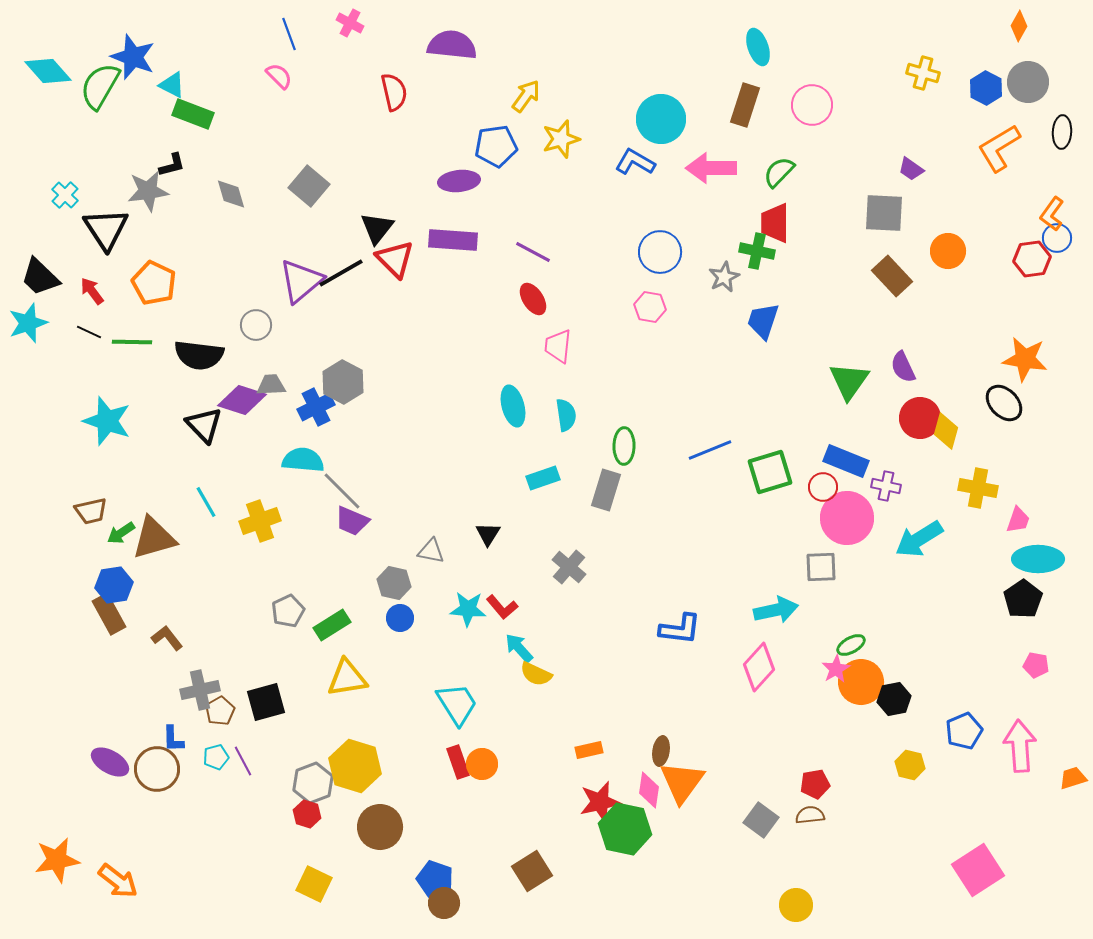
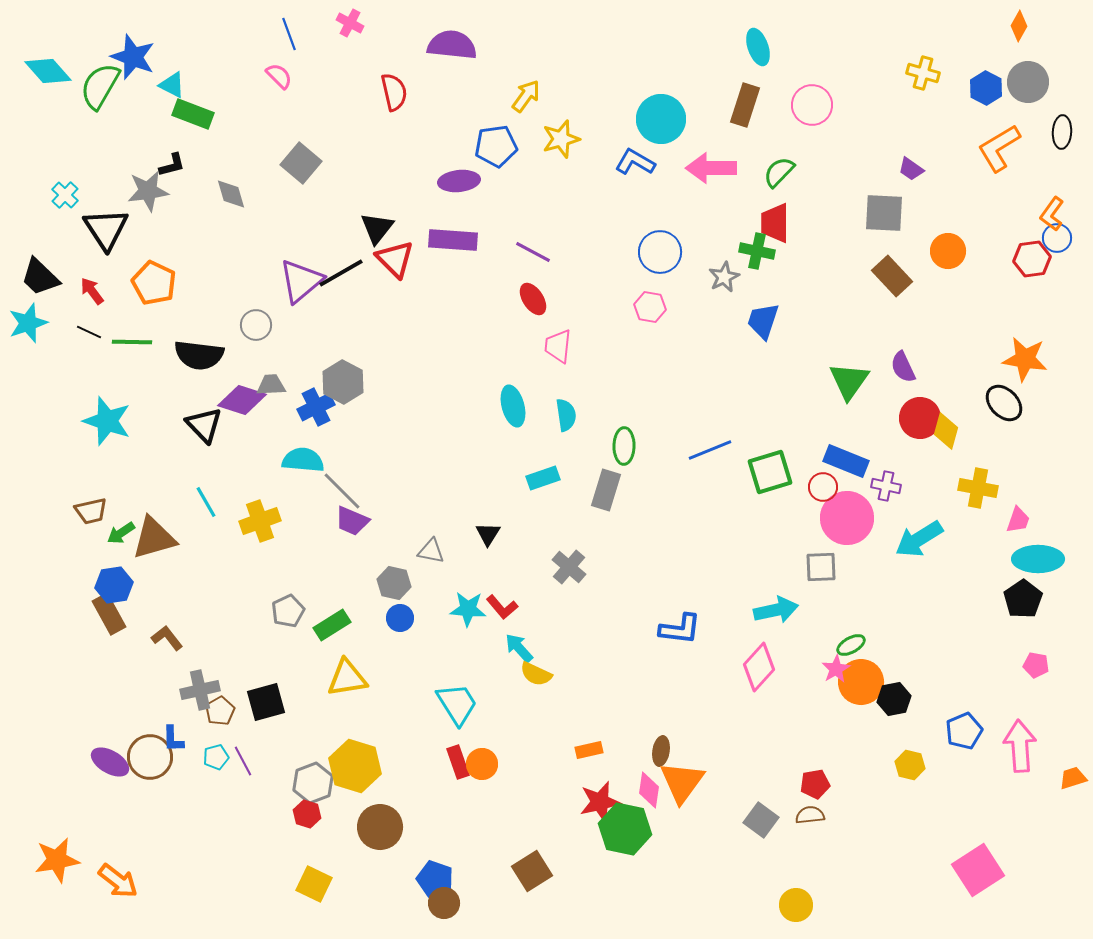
gray square at (309, 186): moved 8 px left, 23 px up
brown circle at (157, 769): moved 7 px left, 12 px up
